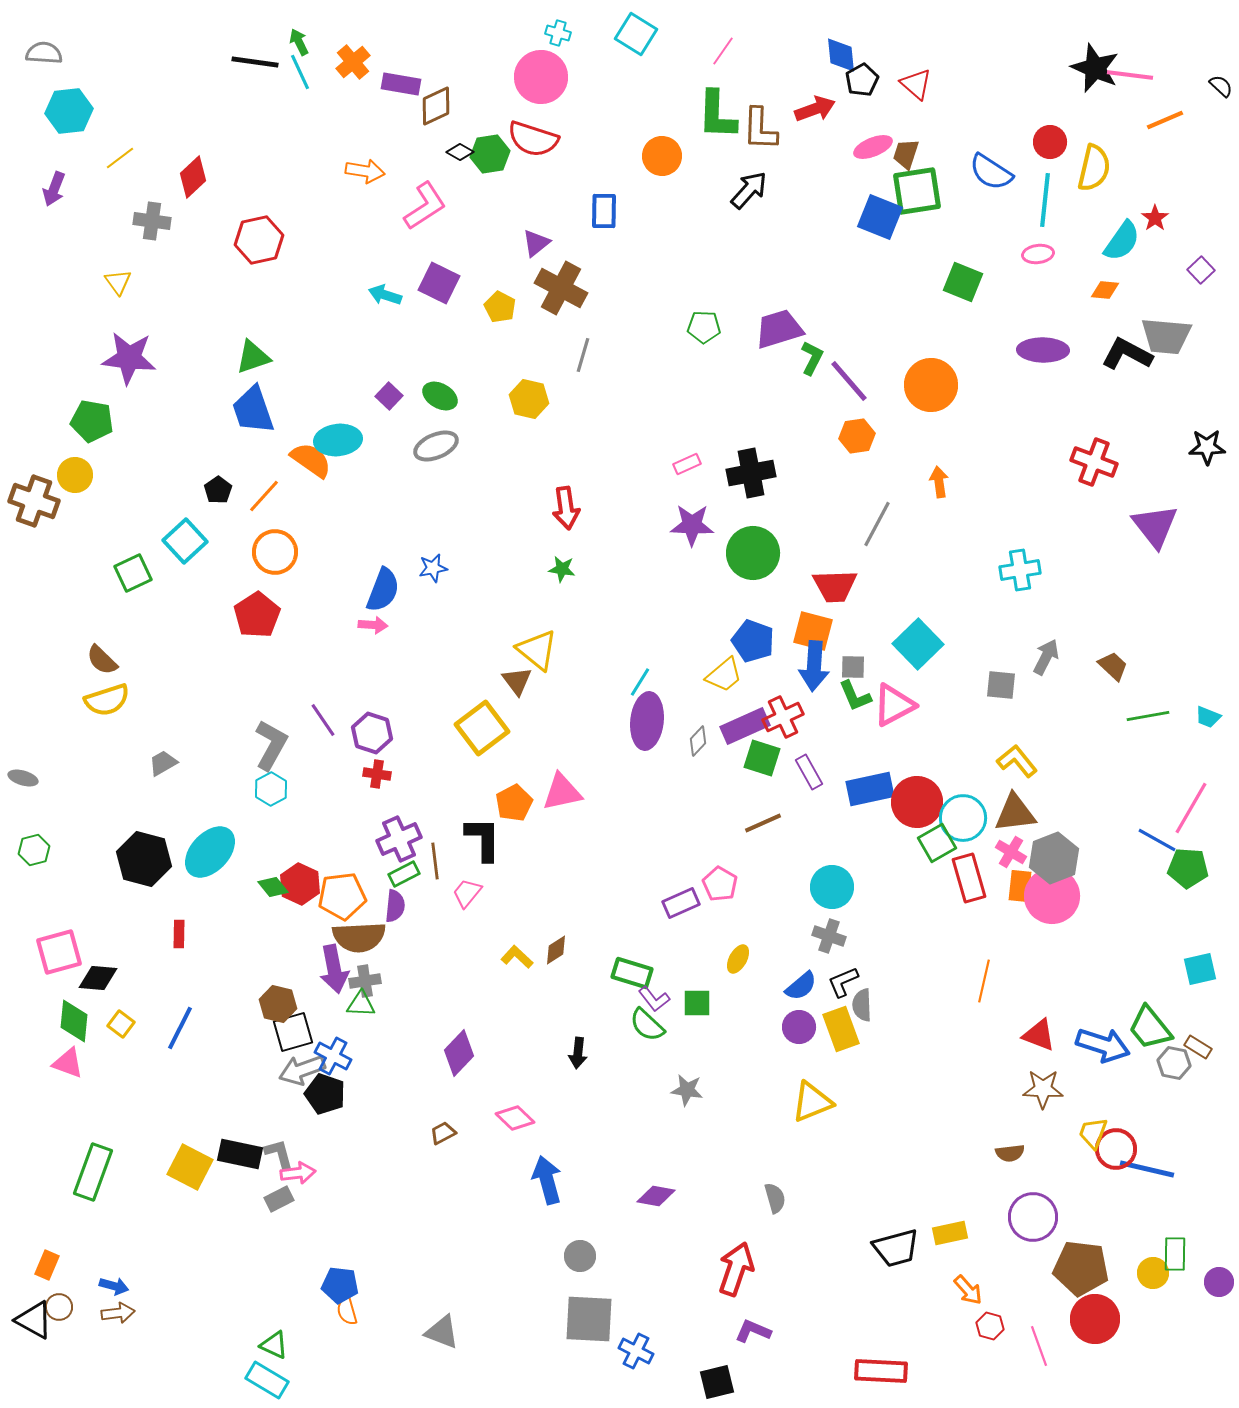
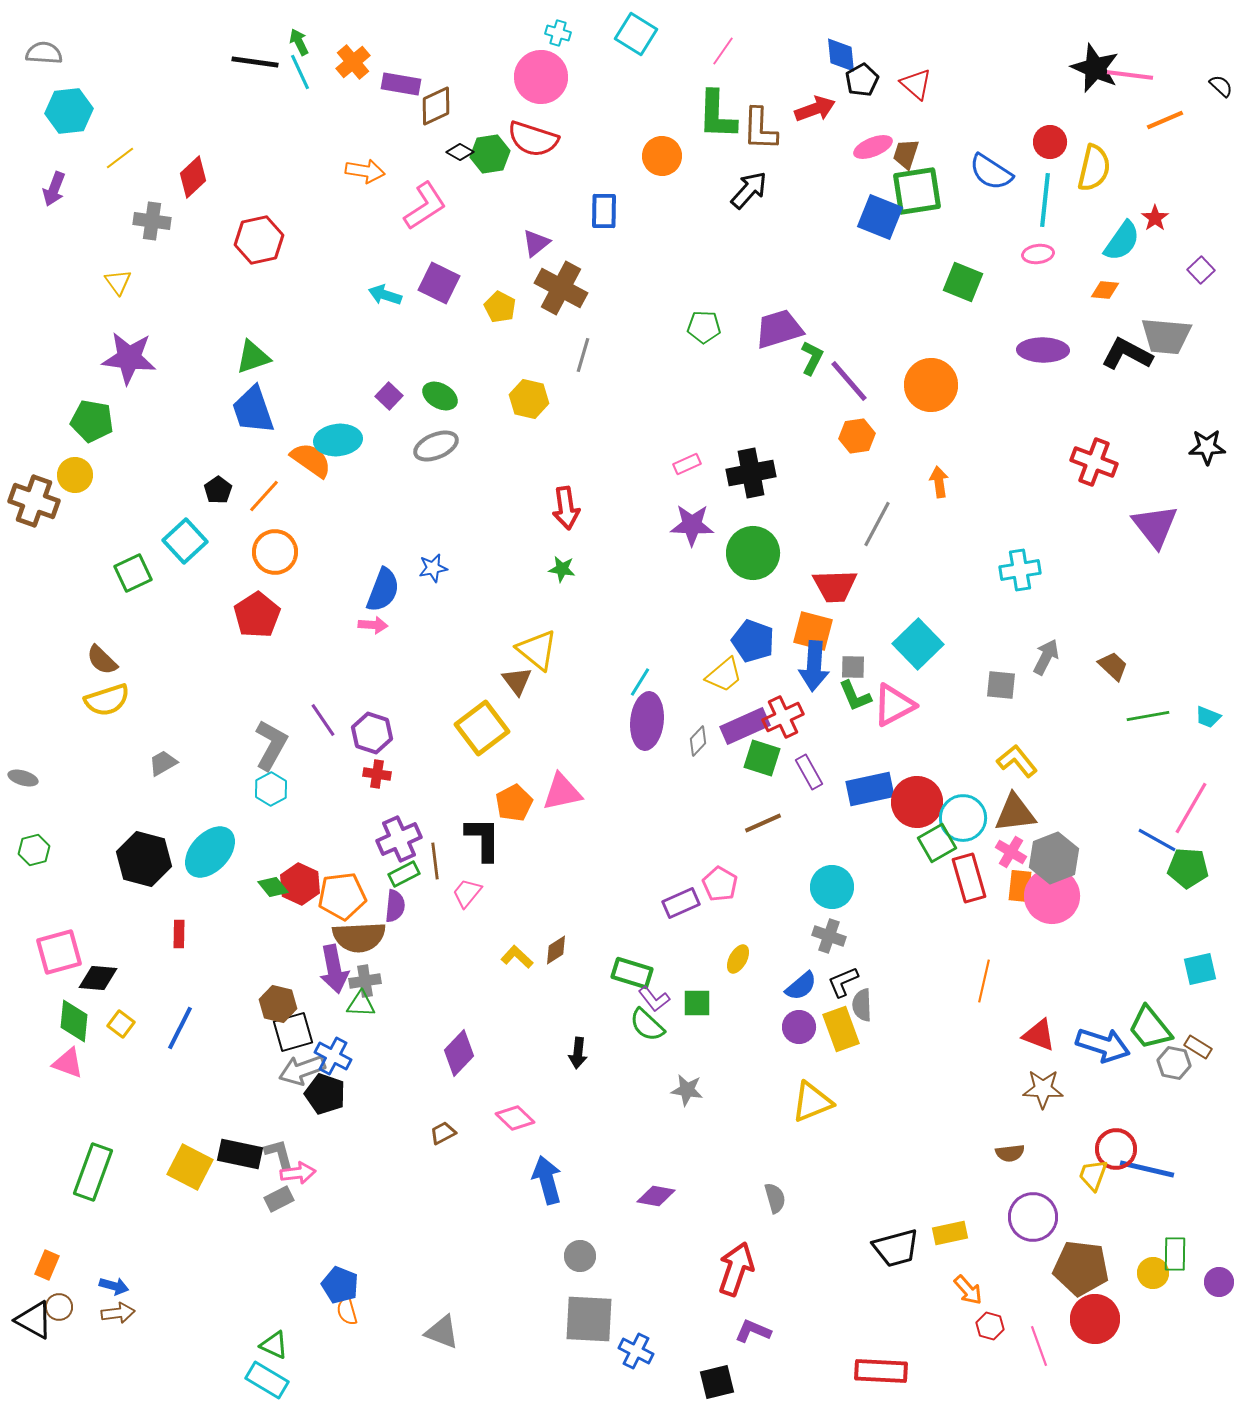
yellow trapezoid at (1093, 1133): moved 42 px down
blue pentagon at (340, 1285): rotated 15 degrees clockwise
